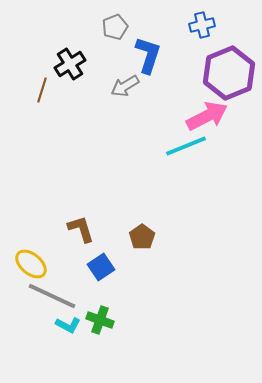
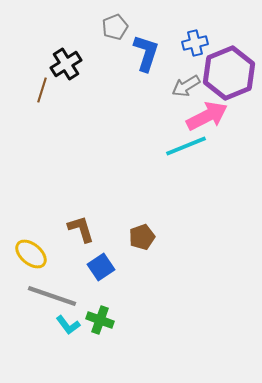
blue cross: moved 7 px left, 18 px down
blue L-shape: moved 2 px left, 2 px up
black cross: moved 4 px left
gray arrow: moved 61 px right
brown pentagon: rotated 15 degrees clockwise
yellow ellipse: moved 10 px up
gray line: rotated 6 degrees counterclockwise
cyan L-shape: rotated 25 degrees clockwise
